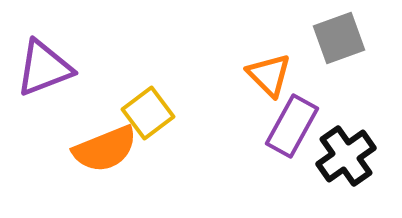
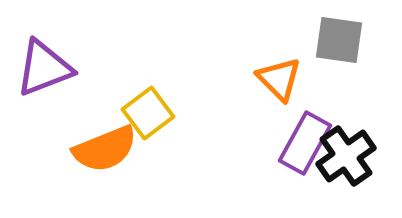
gray square: moved 2 px down; rotated 28 degrees clockwise
orange triangle: moved 10 px right, 4 px down
purple rectangle: moved 13 px right, 17 px down
